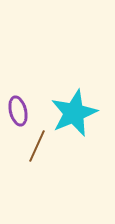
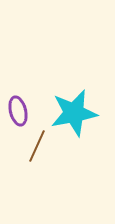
cyan star: rotated 12 degrees clockwise
